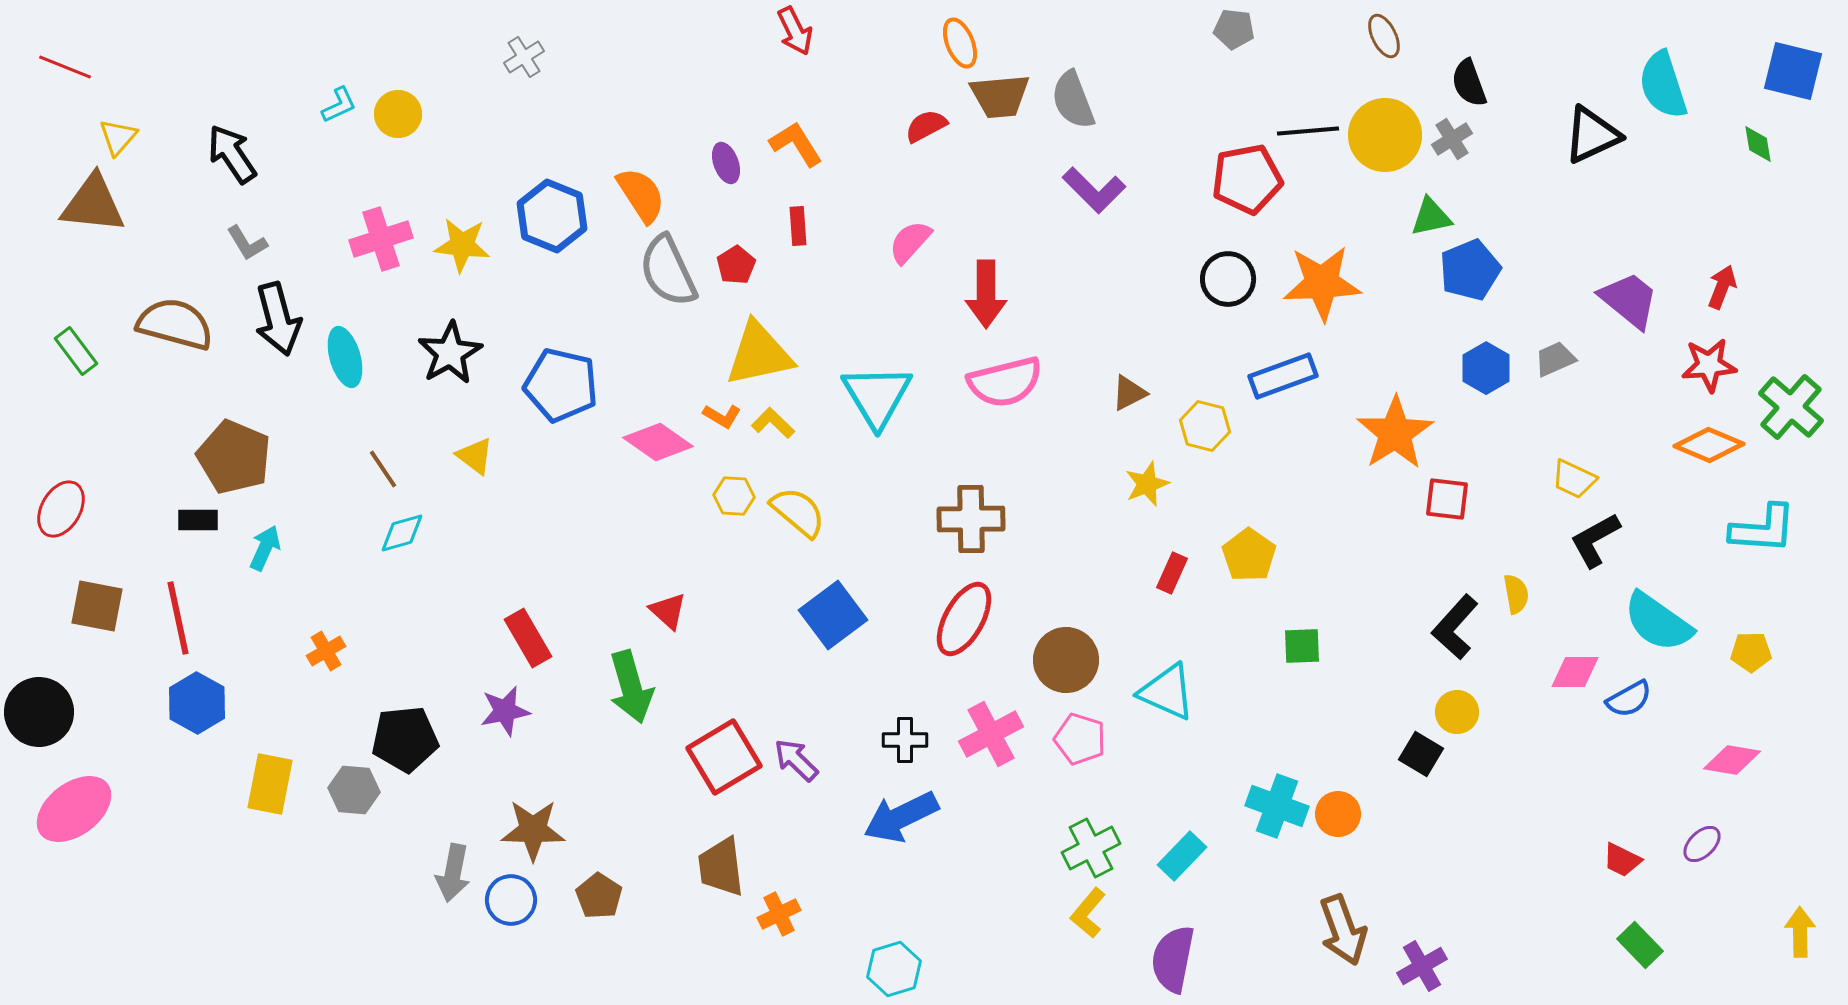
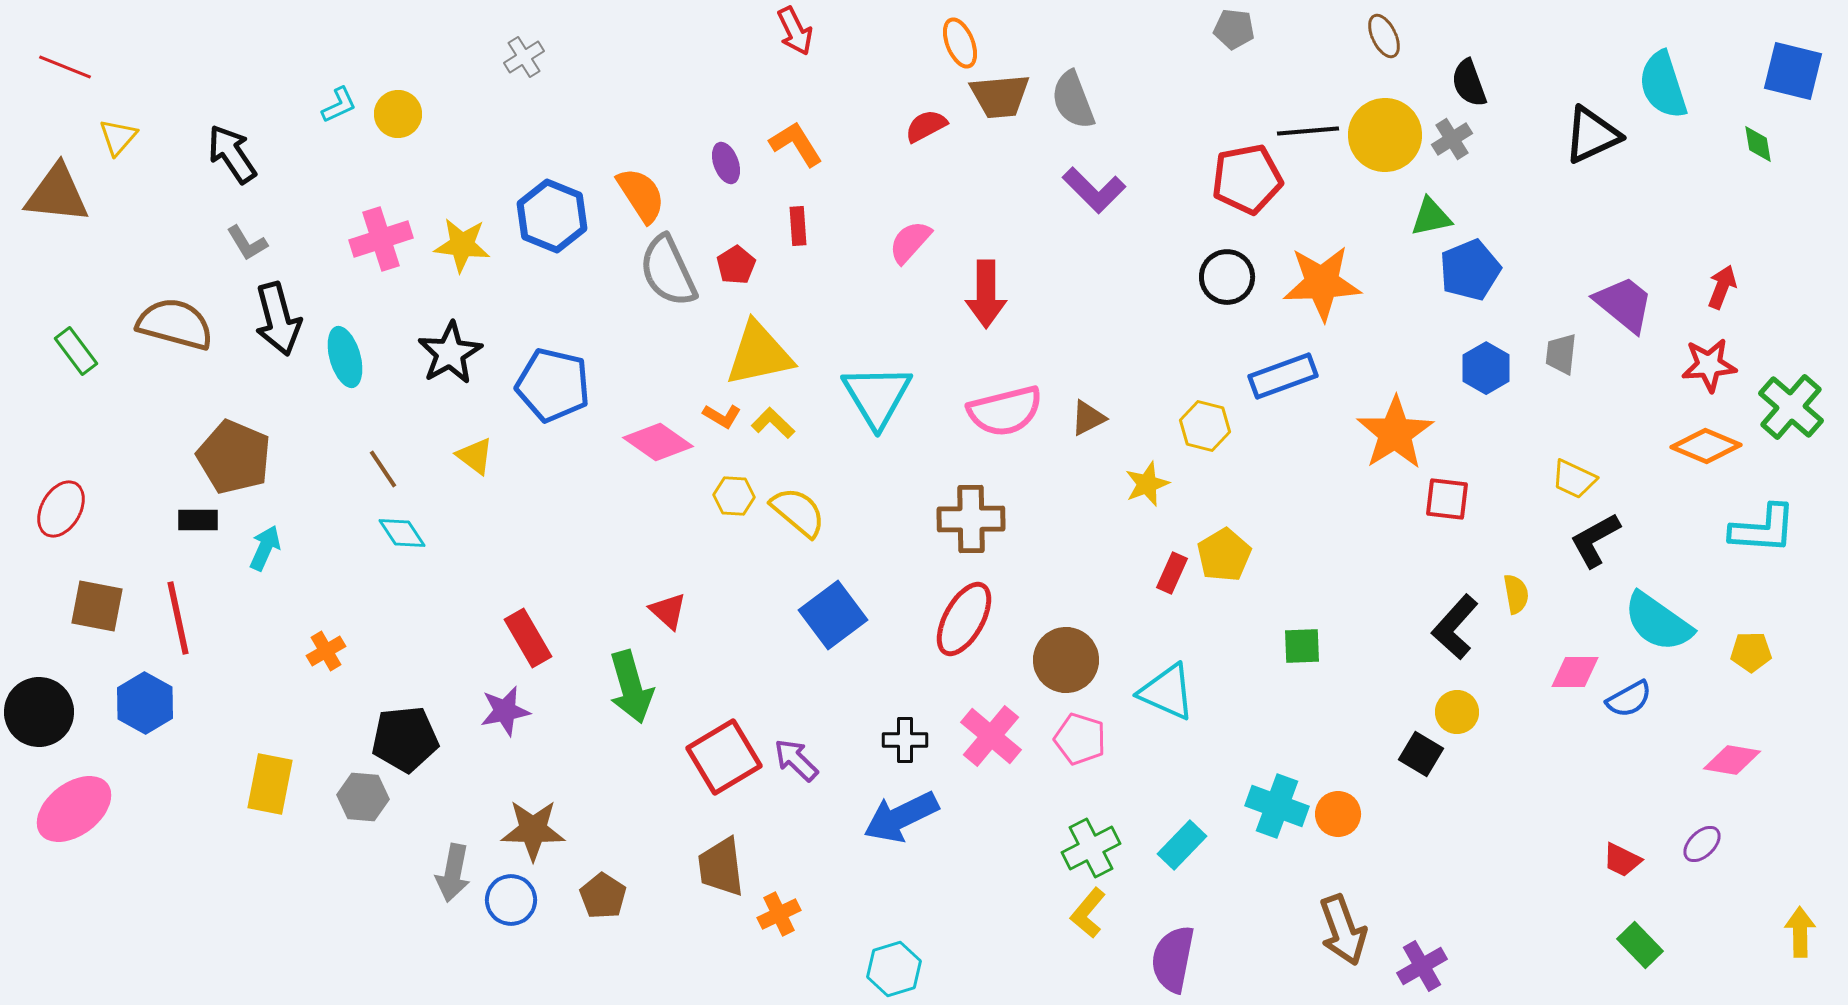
brown triangle at (93, 204): moved 36 px left, 10 px up
black circle at (1228, 279): moved 1 px left, 2 px up
purple trapezoid at (1629, 300): moved 5 px left, 4 px down
gray trapezoid at (1555, 359): moved 6 px right, 5 px up; rotated 60 degrees counterclockwise
pink semicircle at (1005, 382): moved 29 px down
blue pentagon at (561, 385): moved 8 px left
brown triangle at (1129, 393): moved 41 px left, 25 px down
orange diamond at (1709, 445): moved 3 px left, 1 px down
cyan diamond at (402, 533): rotated 72 degrees clockwise
yellow pentagon at (1249, 555): moved 25 px left; rotated 6 degrees clockwise
blue hexagon at (197, 703): moved 52 px left
pink cross at (991, 734): moved 2 px down; rotated 22 degrees counterclockwise
gray hexagon at (354, 790): moved 9 px right, 7 px down
cyan rectangle at (1182, 856): moved 11 px up
brown pentagon at (599, 896): moved 4 px right
